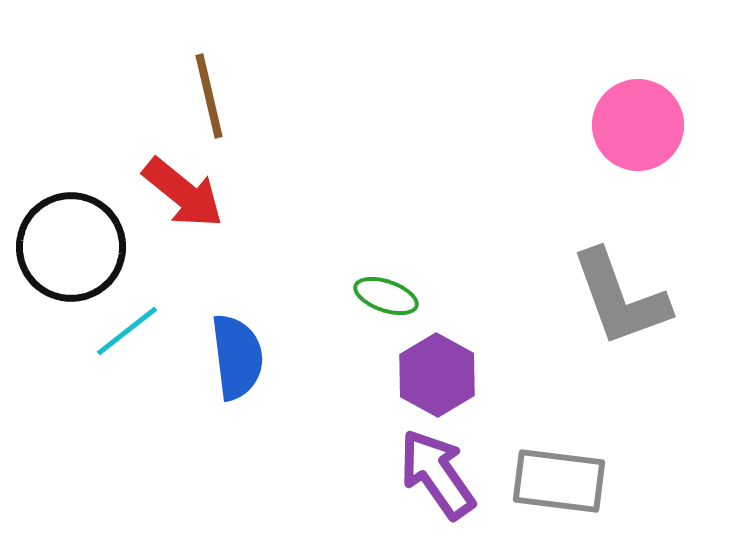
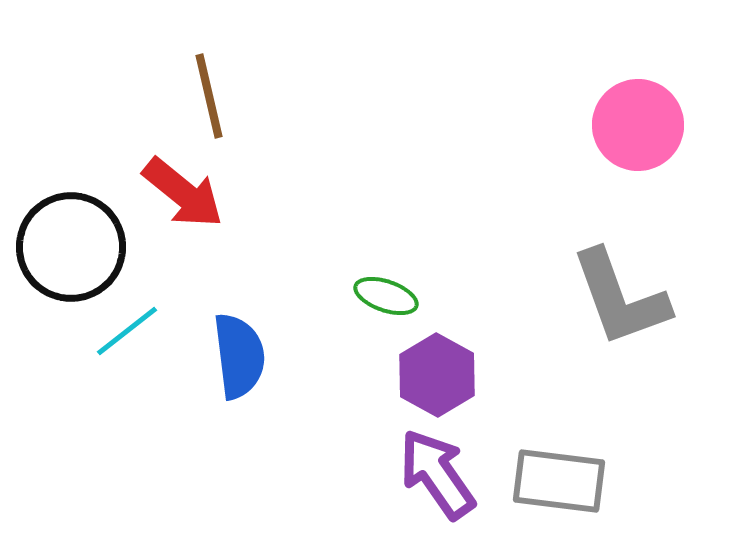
blue semicircle: moved 2 px right, 1 px up
